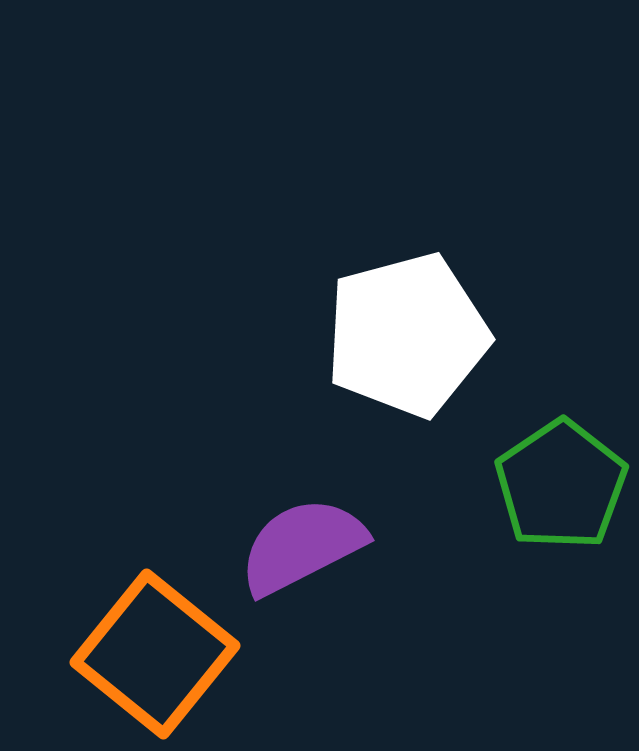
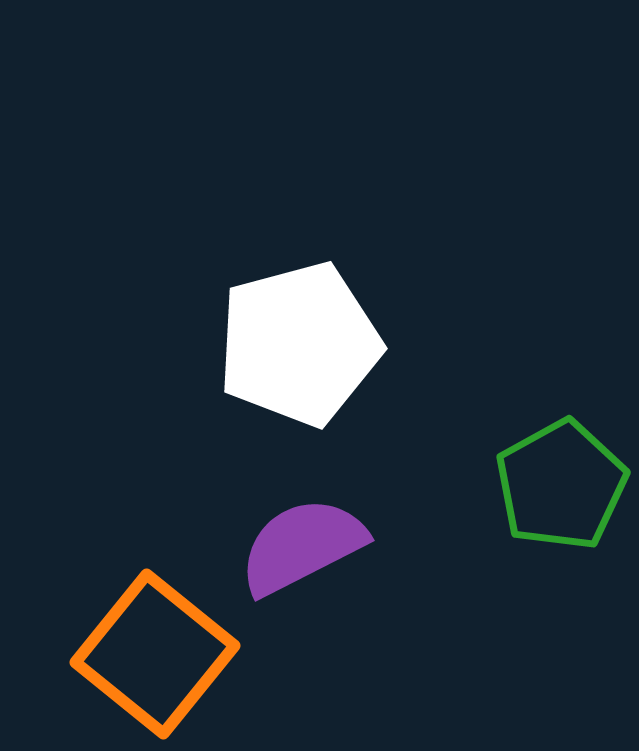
white pentagon: moved 108 px left, 9 px down
green pentagon: rotated 5 degrees clockwise
